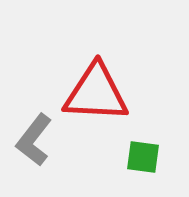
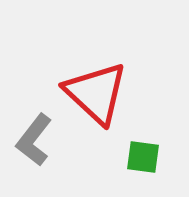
red triangle: rotated 40 degrees clockwise
